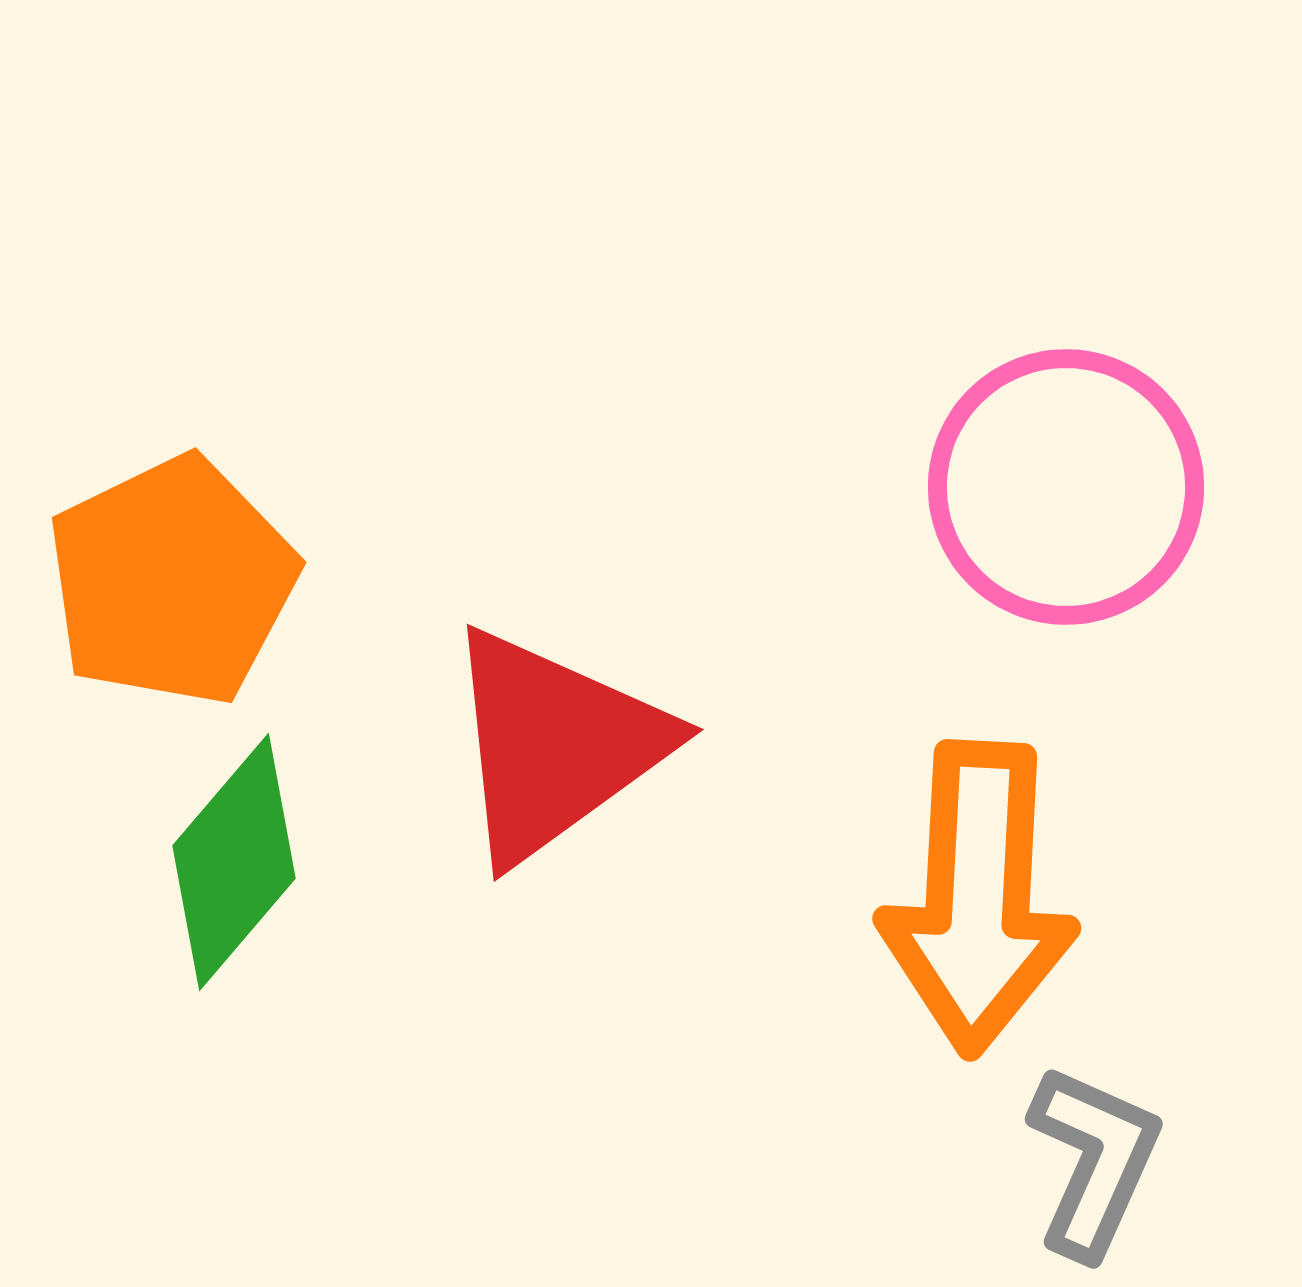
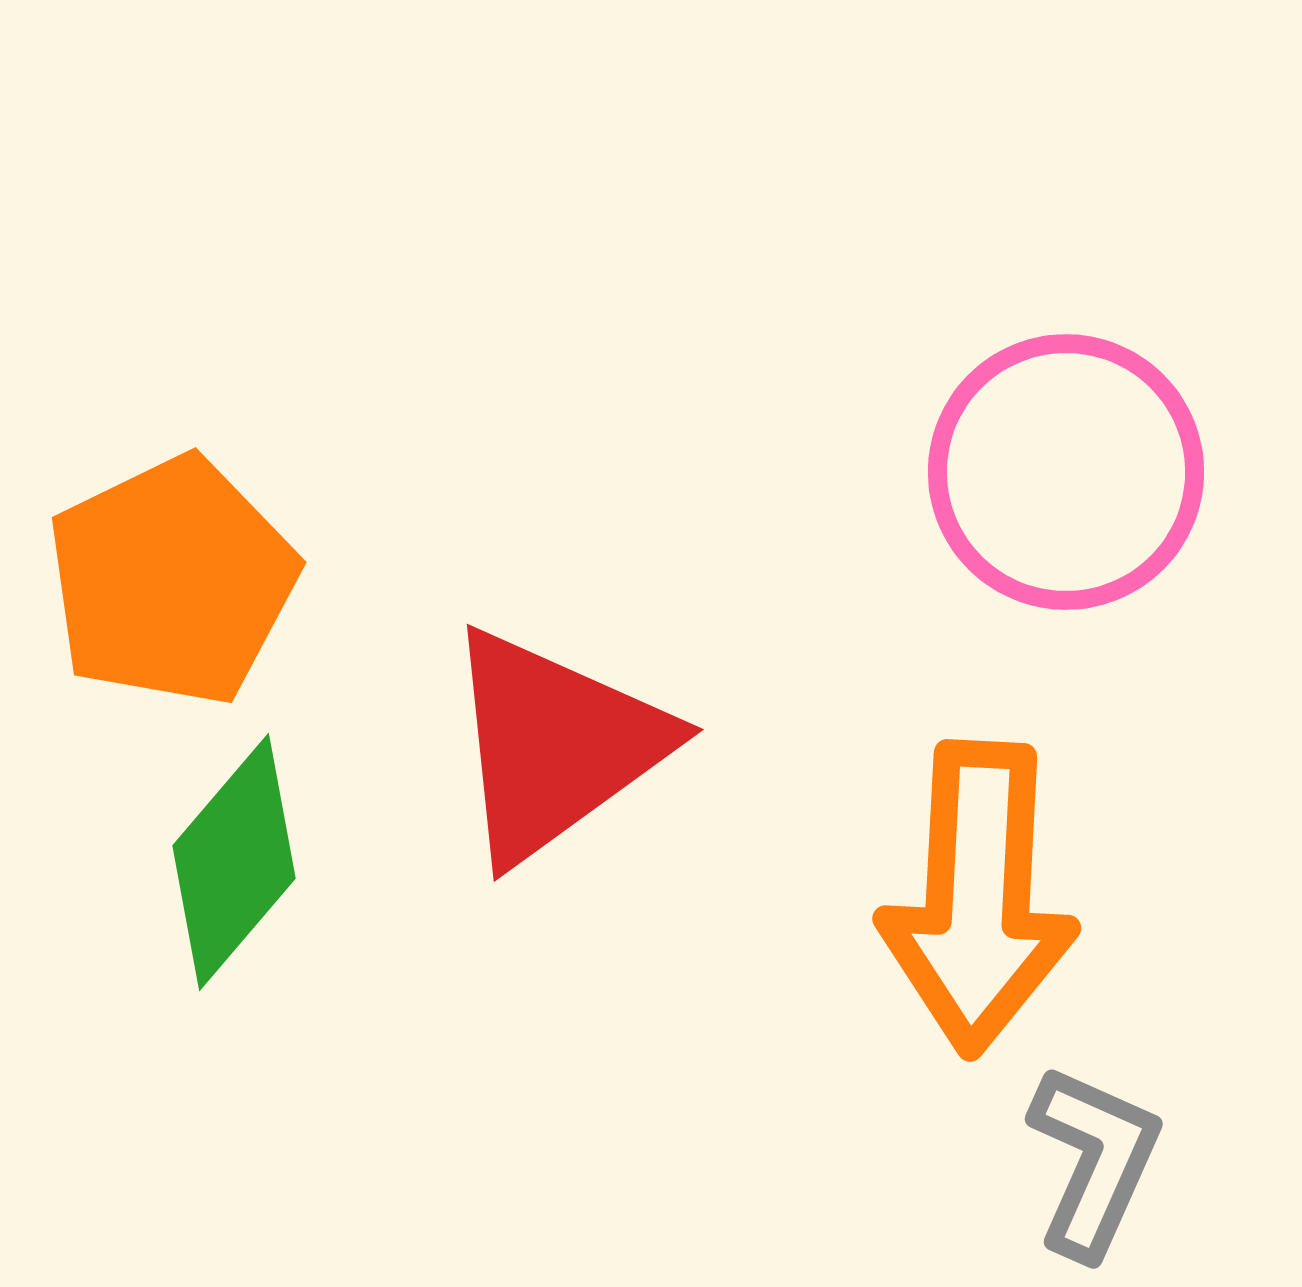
pink circle: moved 15 px up
